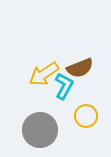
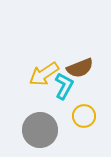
yellow circle: moved 2 px left
